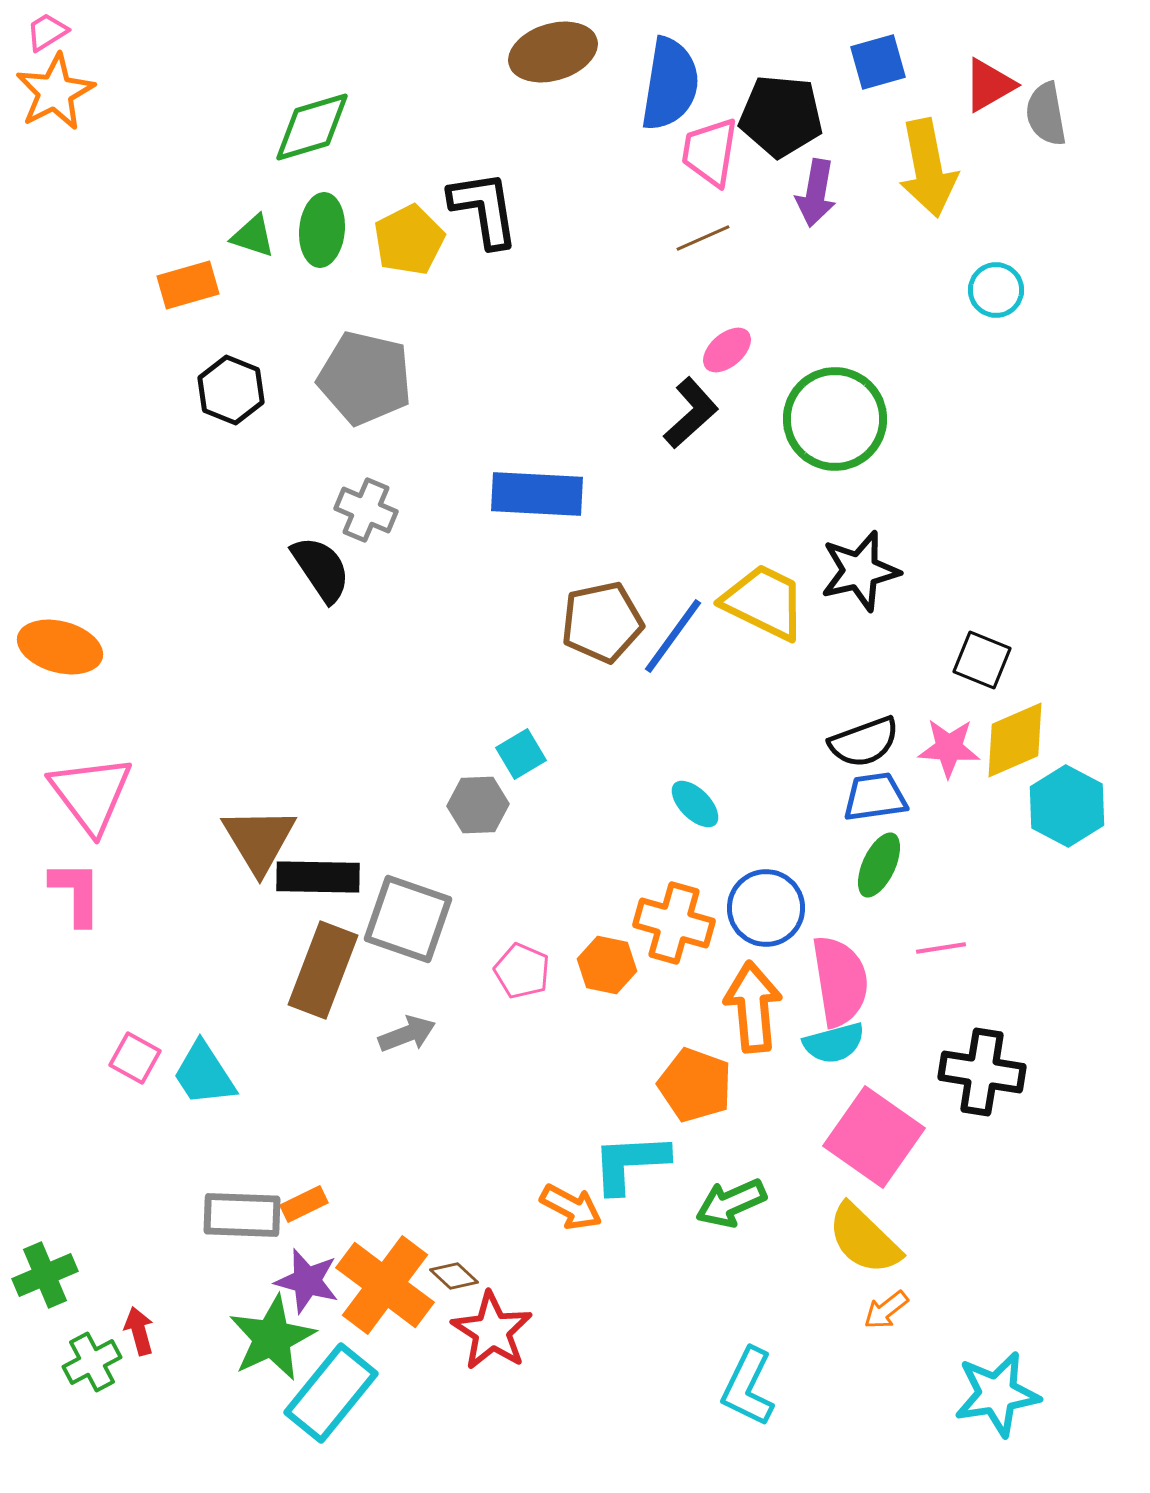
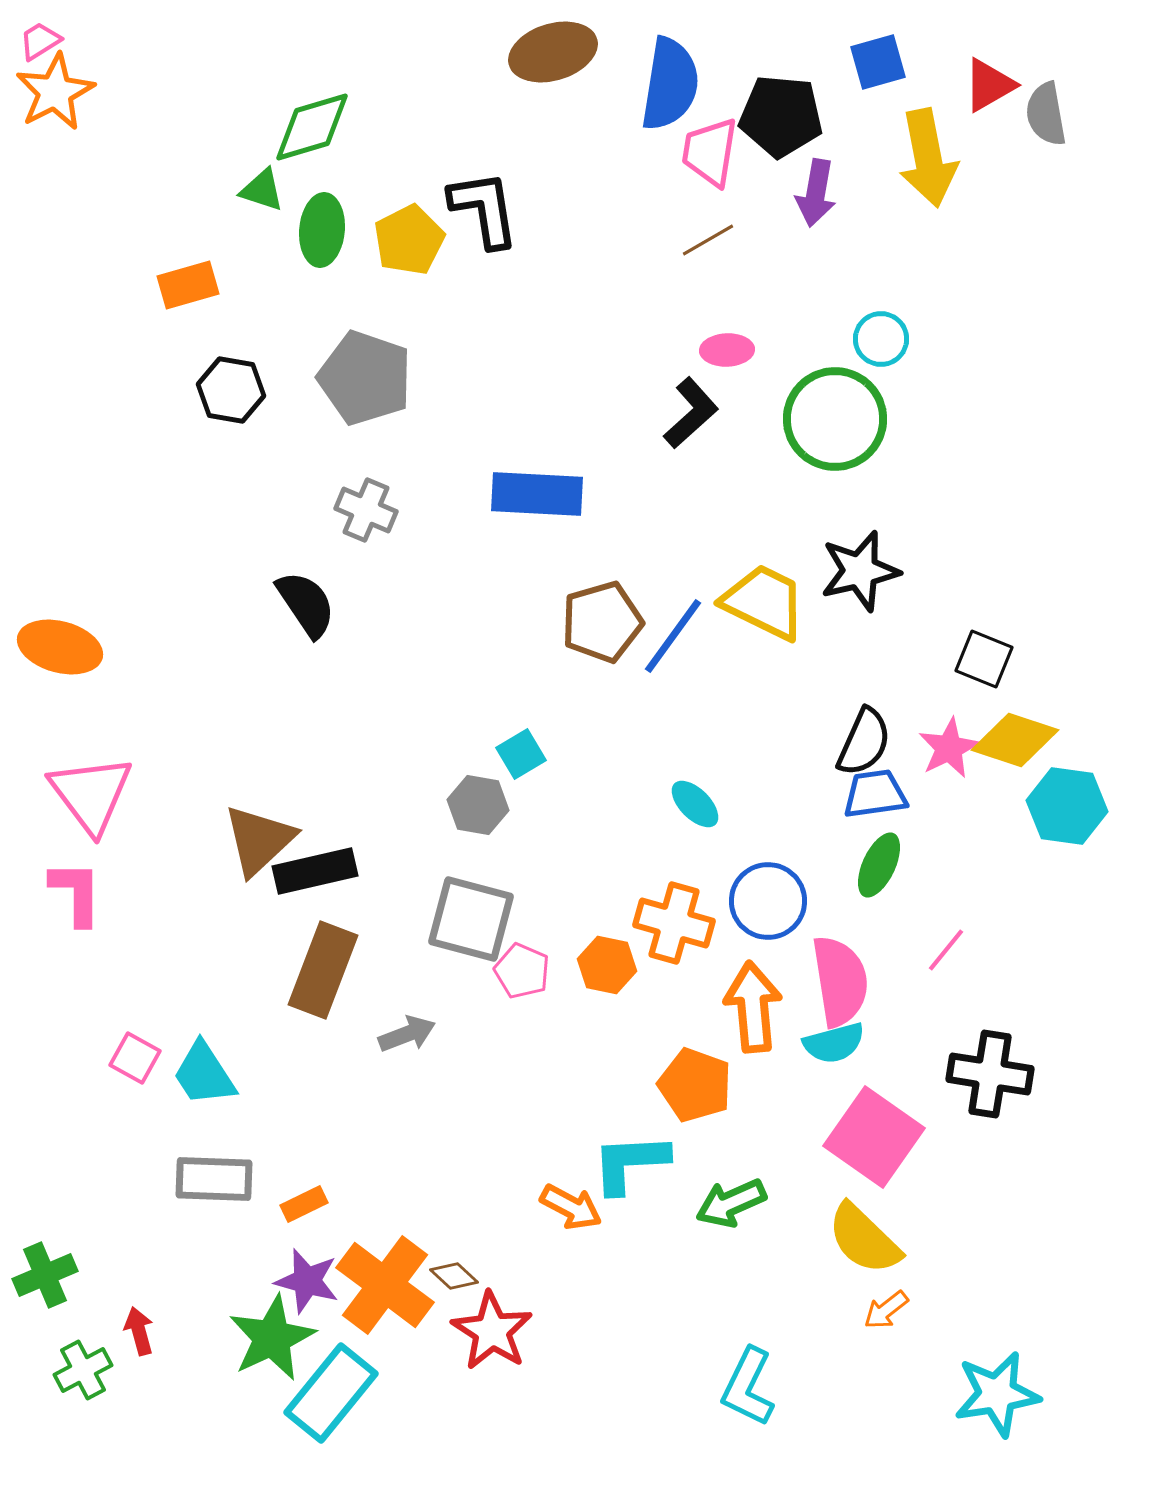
pink trapezoid at (47, 32): moved 7 px left, 9 px down
yellow arrow at (928, 168): moved 10 px up
green triangle at (253, 236): moved 9 px right, 46 px up
brown line at (703, 238): moved 5 px right, 2 px down; rotated 6 degrees counterclockwise
cyan circle at (996, 290): moved 115 px left, 49 px down
pink ellipse at (727, 350): rotated 39 degrees clockwise
gray pentagon at (365, 378): rotated 6 degrees clockwise
black hexagon at (231, 390): rotated 12 degrees counterclockwise
black semicircle at (321, 569): moved 15 px left, 35 px down
brown pentagon at (602, 622): rotated 4 degrees counterclockwise
black square at (982, 660): moved 2 px right, 1 px up
yellow diamond at (1015, 740): rotated 42 degrees clockwise
black semicircle at (864, 742): rotated 46 degrees counterclockwise
pink star at (949, 748): rotated 30 degrees counterclockwise
blue trapezoid at (875, 797): moved 3 px up
gray hexagon at (478, 805): rotated 12 degrees clockwise
cyan hexagon at (1067, 806): rotated 20 degrees counterclockwise
brown triangle at (259, 840): rotated 18 degrees clockwise
black rectangle at (318, 877): moved 3 px left, 6 px up; rotated 14 degrees counterclockwise
blue circle at (766, 908): moved 2 px right, 7 px up
gray square at (408, 919): moved 63 px right; rotated 4 degrees counterclockwise
pink line at (941, 948): moved 5 px right, 2 px down; rotated 42 degrees counterclockwise
black cross at (982, 1072): moved 8 px right, 2 px down
gray rectangle at (242, 1215): moved 28 px left, 36 px up
green cross at (92, 1362): moved 9 px left, 8 px down
